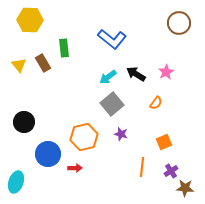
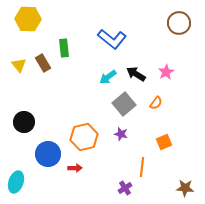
yellow hexagon: moved 2 px left, 1 px up
gray square: moved 12 px right
purple cross: moved 46 px left, 17 px down
